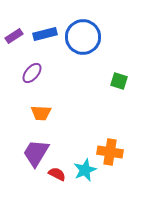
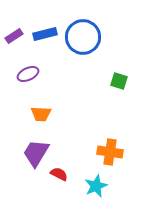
purple ellipse: moved 4 px left, 1 px down; rotated 25 degrees clockwise
orange trapezoid: moved 1 px down
cyan star: moved 11 px right, 16 px down
red semicircle: moved 2 px right
